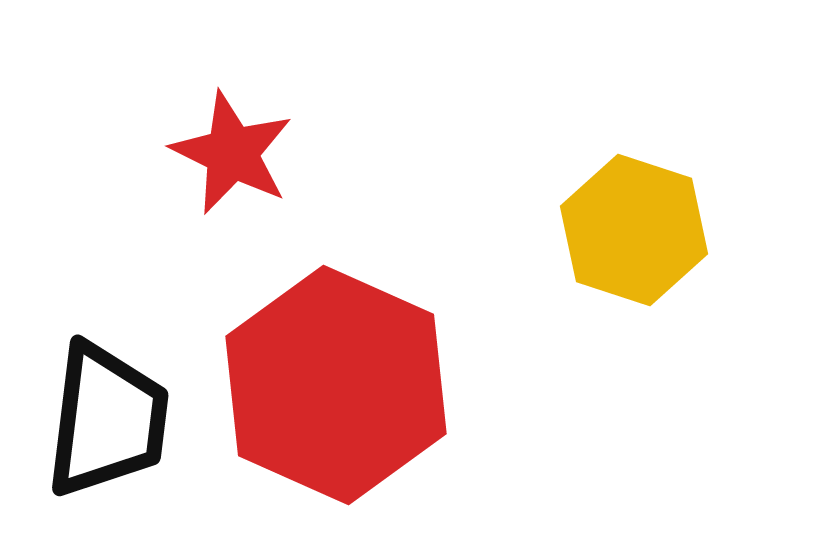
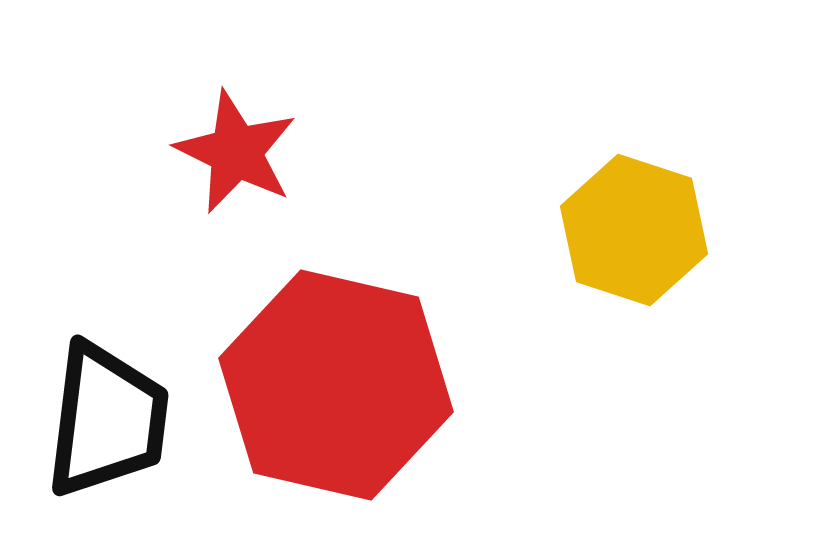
red star: moved 4 px right, 1 px up
red hexagon: rotated 11 degrees counterclockwise
